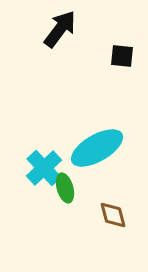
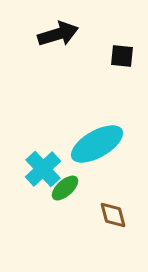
black arrow: moved 2 px left, 5 px down; rotated 36 degrees clockwise
cyan ellipse: moved 4 px up
cyan cross: moved 1 px left, 1 px down
green ellipse: rotated 64 degrees clockwise
